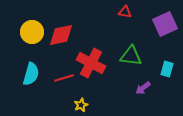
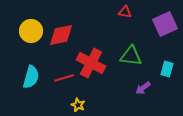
yellow circle: moved 1 px left, 1 px up
cyan semicircle: moved 3 px down
yellow star: moved 3 px left; rotated 24 degrees counterclockwise
